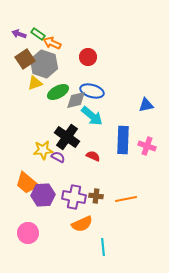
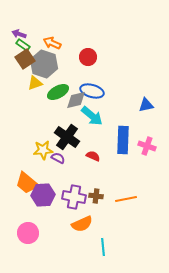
green rectangle: moved 15 px left, 11 px down
purple semicircle: moved 1 px down
